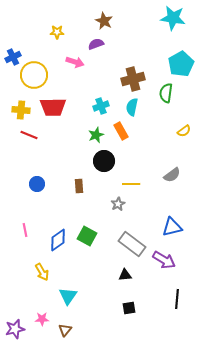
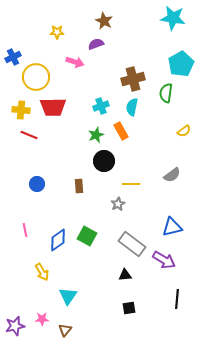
yellow circle: moved 2 px right, 2 px down
purple star: moved 3 px up
